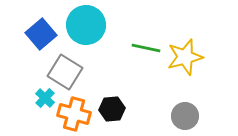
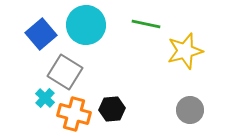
green line: moved 24 px up
yellow star: moved 6 px up
gray circle: moved 5 px right, 6 px up
